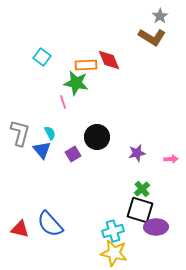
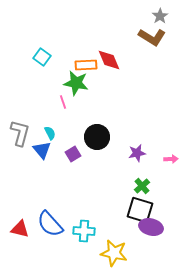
green cross: moved 3 px up
purple ellipse: moved 5 px left; rotated 15 degrees clockwise
cyan cross: moved 29 px left; rotated 20 degrees clockwise
